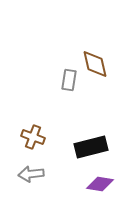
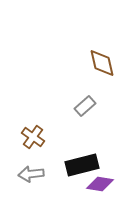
brown diamond: moved 7 px right, 1 px up
gray rectangle: moved 16 px right, 26 px down; rotated 40 degrees clockwise
brown cross: rotated 15 degrees clockwise
black rectangle: moved 9 px left, 18 px down
